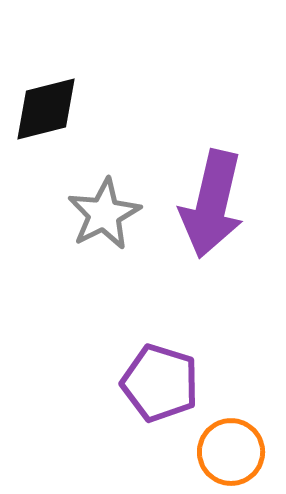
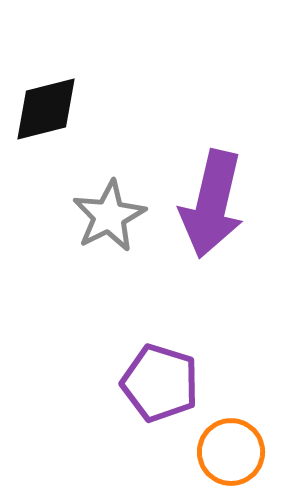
gray star: moved 5 px right, 2 px down
